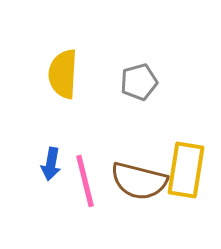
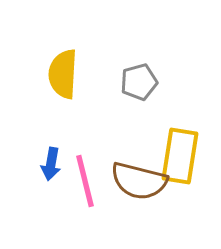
yellow rectangle: moved 6 px left, 14 px up
